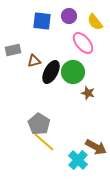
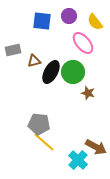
gray pentagon: rotated 25 degrees counterclockwise
